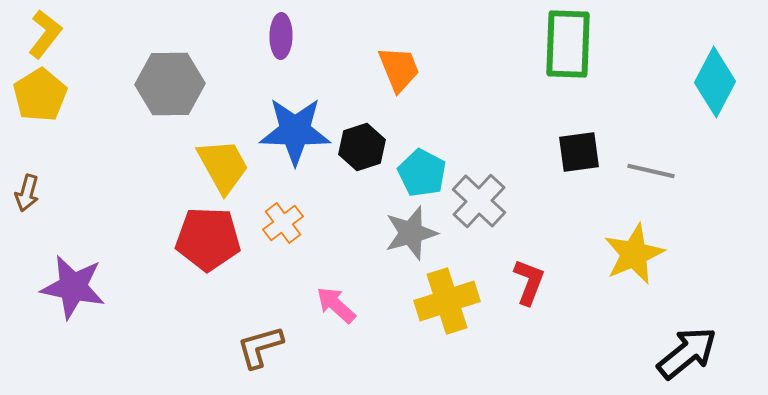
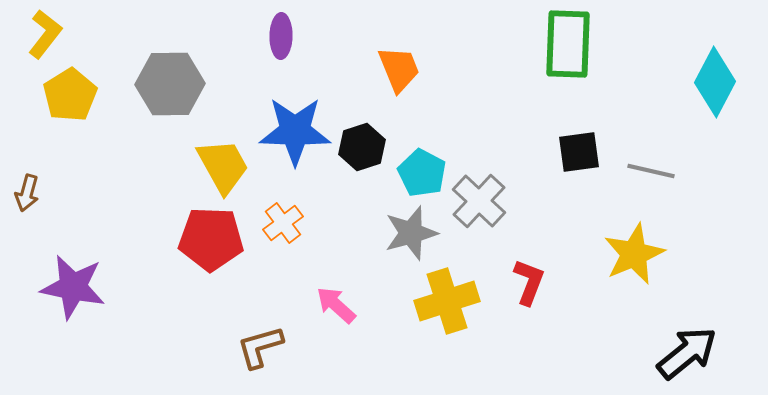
yellow pentagon: moved 30 px right
red pentagon: moved 3 px right
